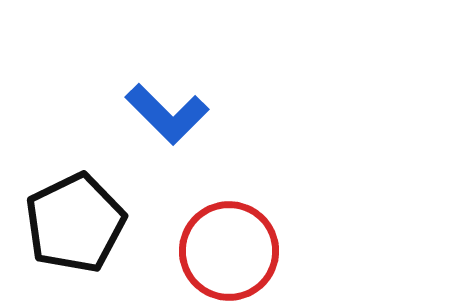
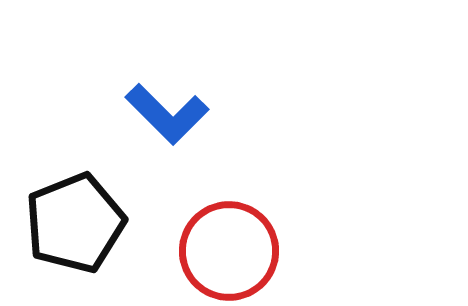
black pentagon: rotated 4 degrees clockwise
